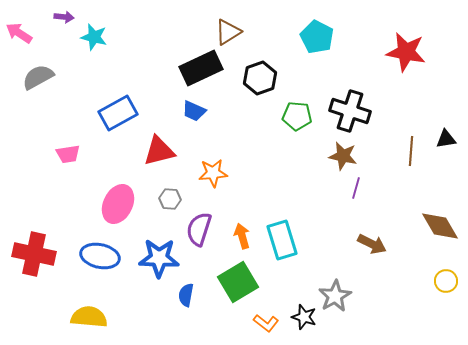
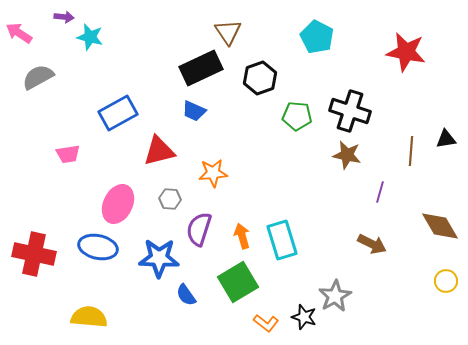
brown triangle: rotated 32 degrees counterclockwise
cyan star: moved 4 px left
brown star: moved 4 px right, 1 px up
purple line: moved 24 px right, 4 px down
blue ellipse: moved 2 px left, 9 px up
blue semicircle: rotated 45 degrees counterclockwise
